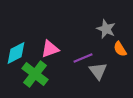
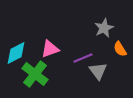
gray star: moved 2 px left, 1 px up; rotated 24 degrees clockwise
